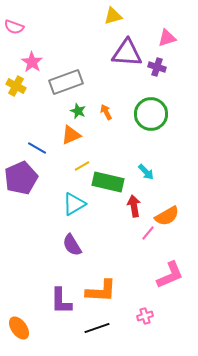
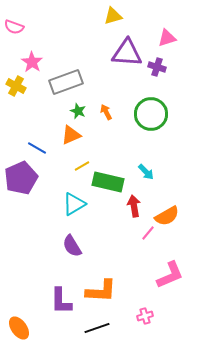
purple semicircle: moved 1 px down
